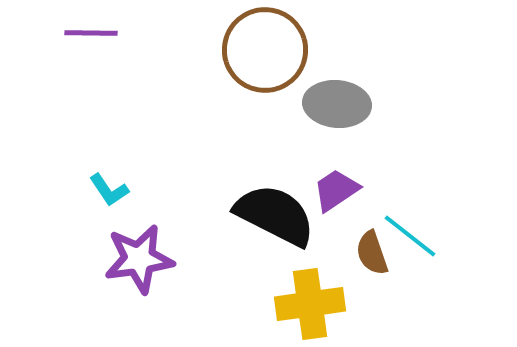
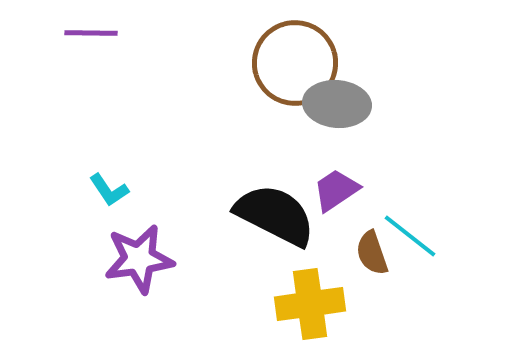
brown circle: moved 30 px right, 13 px down
